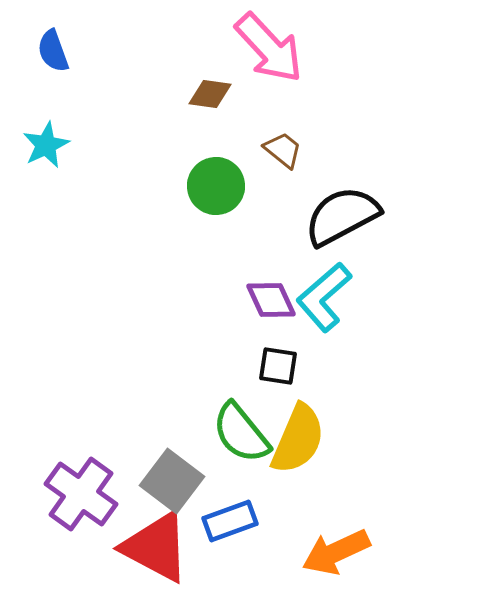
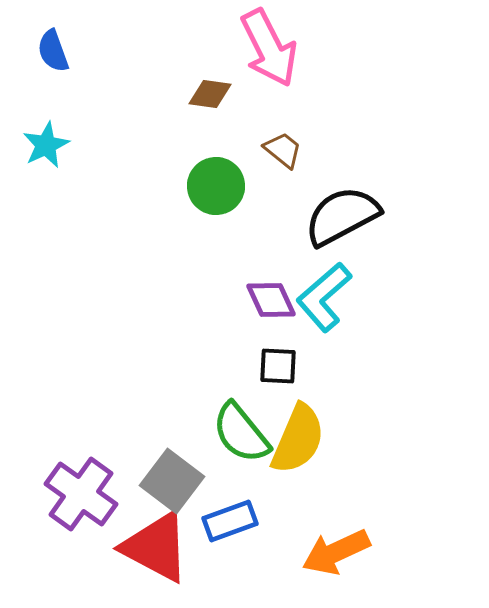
pink arrow: rotated 16 degrees clockwise
black square: rotated 6 degrees counterclockwise
